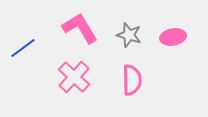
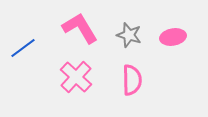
pink cross: moved 2 px right
